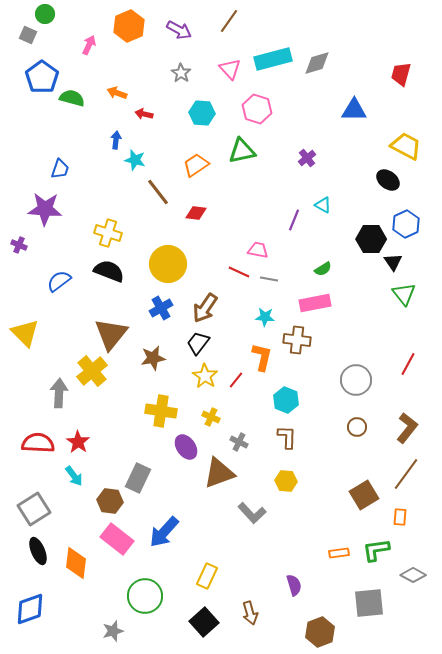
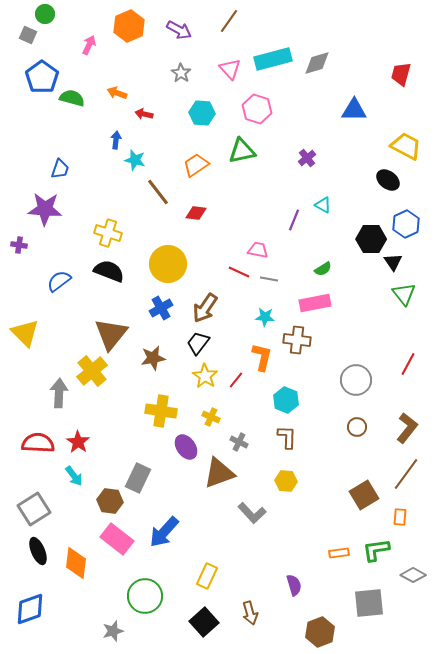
purple cross at (19, 245): rotated 14 degrees counterclockwise
